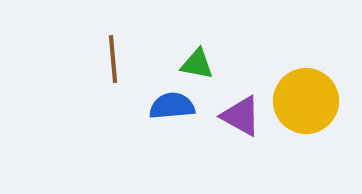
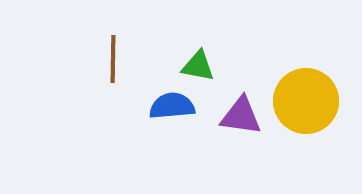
brown line: rotated 6 degrees clockwise
green triangle: moved 1 px right, 2 px down
purple triangle: rotated 21 degrees counterclockwise
